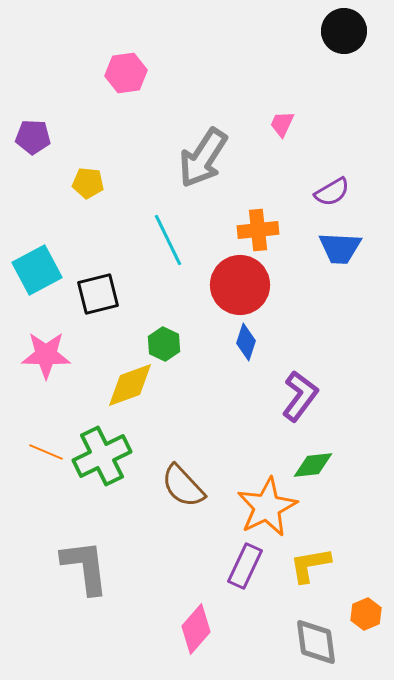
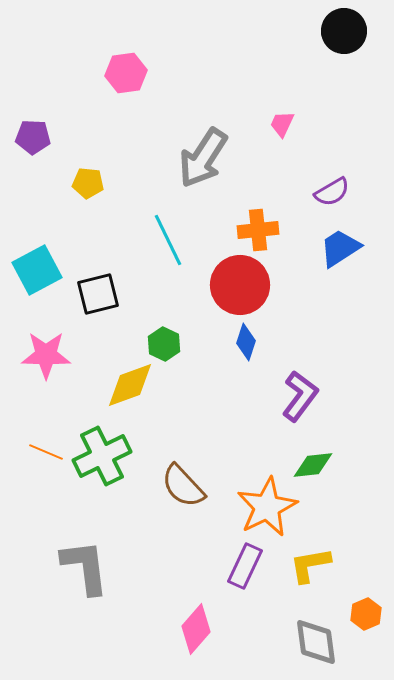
blue trapezoid: rotated 144 degrees clockwise
